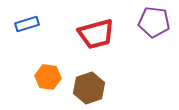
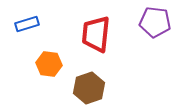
purple pentagon: moved 1 px right
red trapezoid: rotated 111 degrees clockwise
orange hexagon: moved 1 px right, 13 px up
